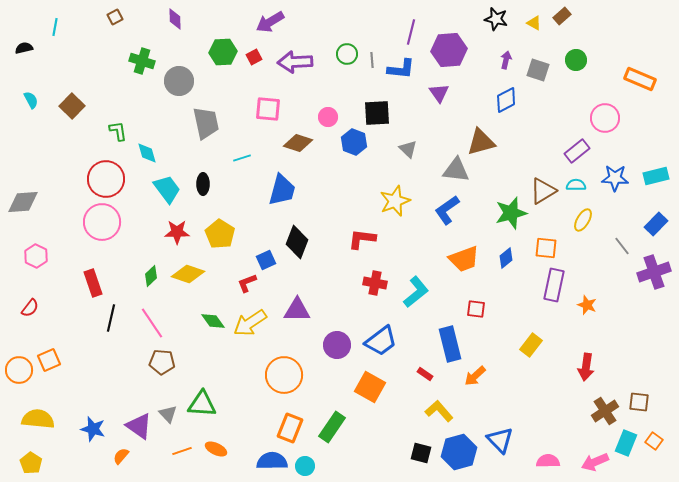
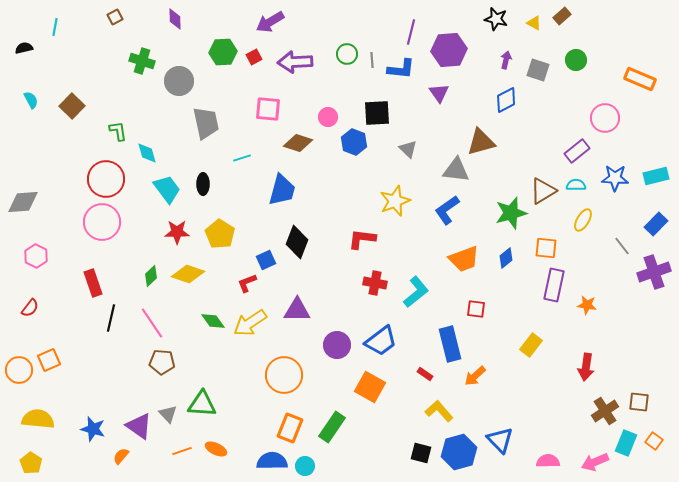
orange star at (587, 305): rotated 12 degrees counterclockwise
